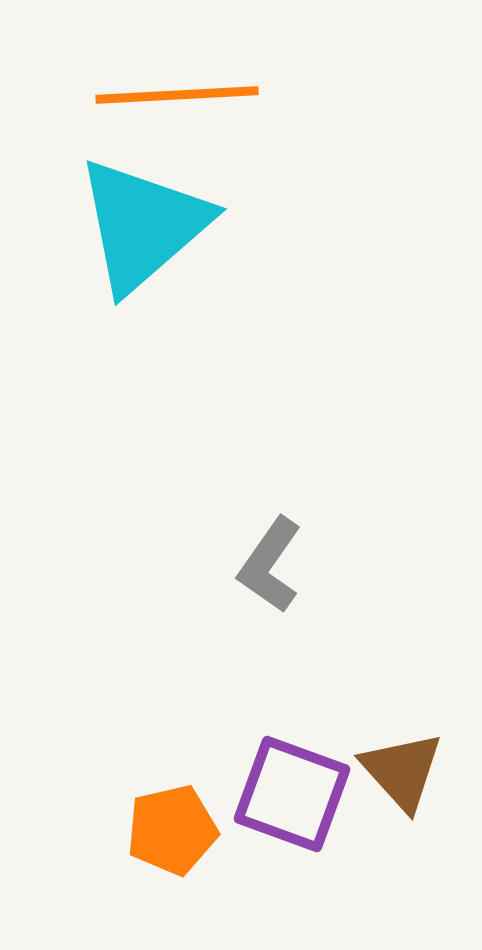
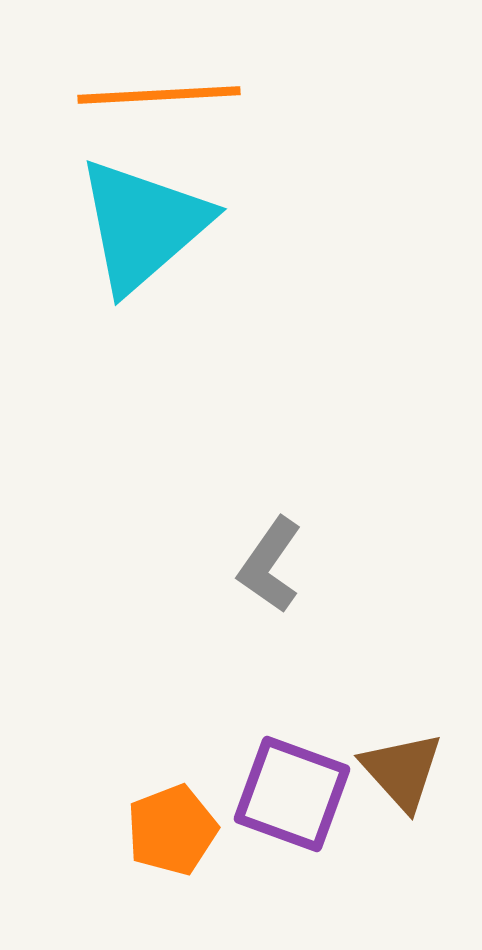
orange line: moved 18 px left
orange pentagon: rotated 8 degrees counterclockwise
